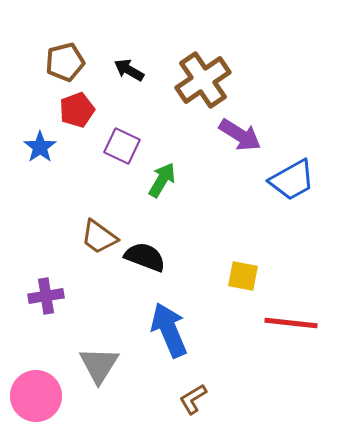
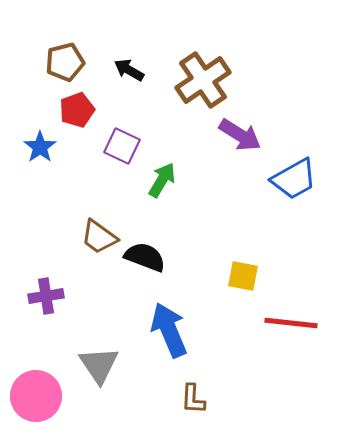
blue trapezoid: moved 2 px right, 1 px up
gray triangle: rotated 6 degrees counterclockwise
brown L-shape: rotated 56 degrees counterclockwise
